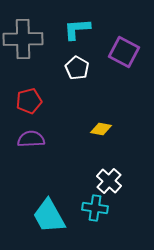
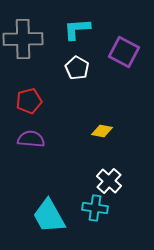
yellow diamond: moved 1 px right, 2 px down
purple semicircle: rotated 8 degrees clockwise
